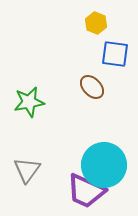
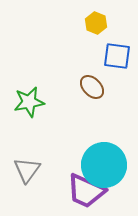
blue square: moved 2 px right, 2 px down
